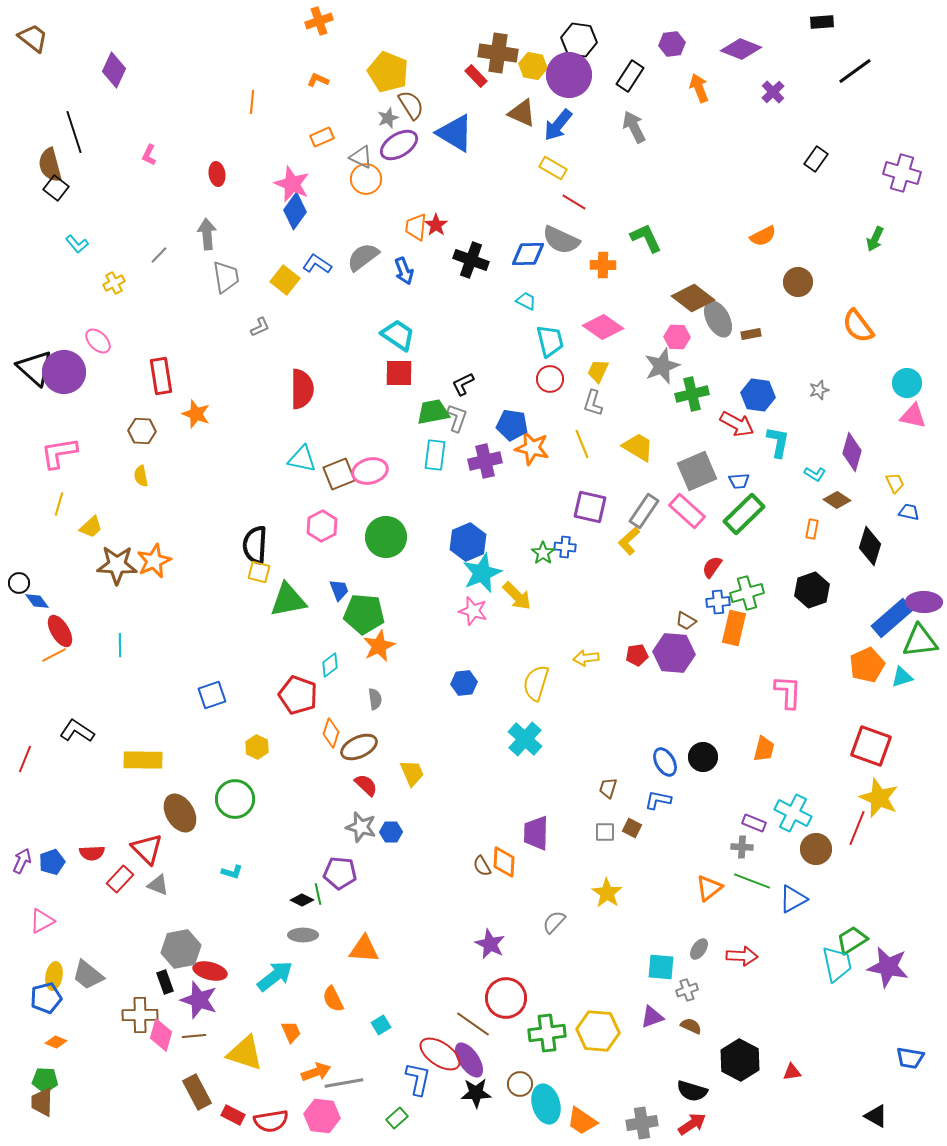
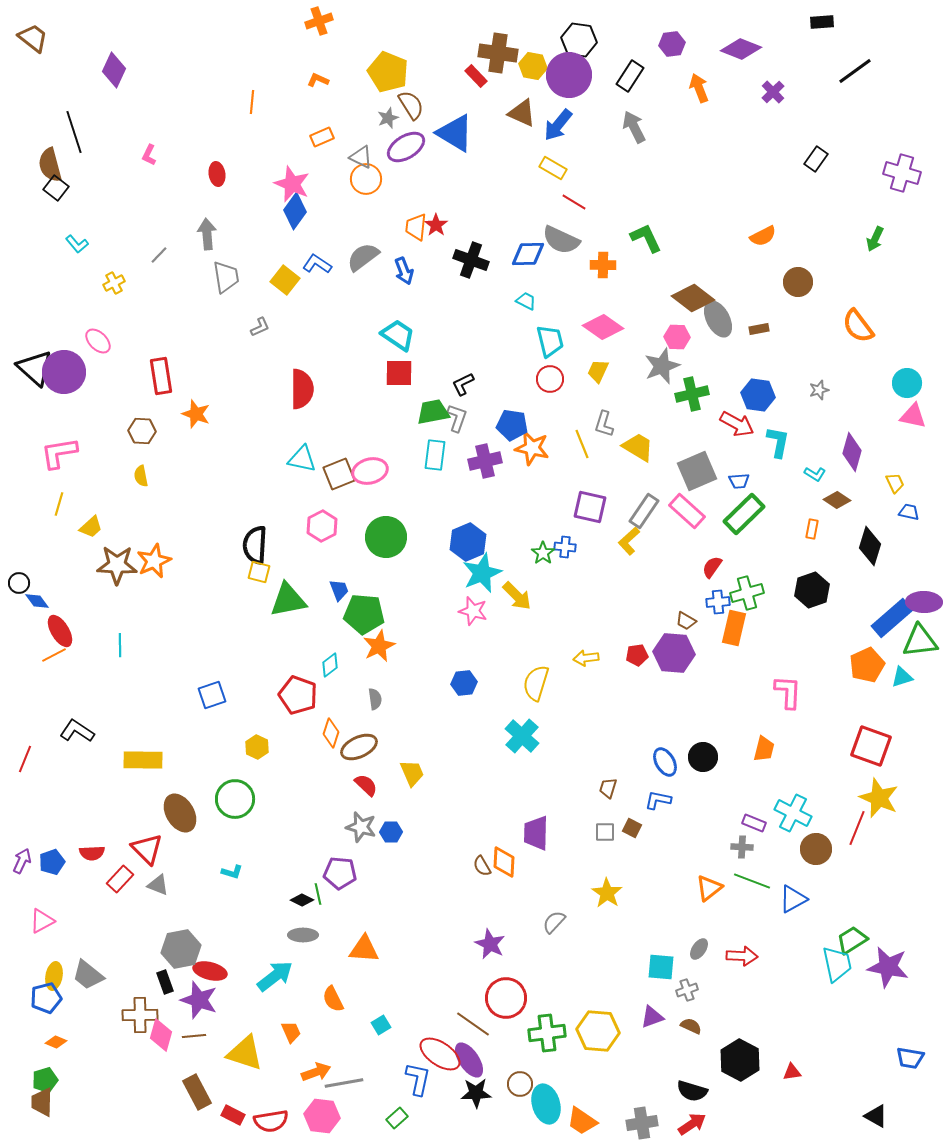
purple ellipse at (399, 145): moved 7 px right, 2 px down
brown rectangle at (751, 334): moved 8 px right, 5 px up
gray L-shape at (593, 403): moved 11 px right, 21 px down
cyan cross at (525, 739): moved 3 px left, 3 px up
green pentagon at (45, 1080): rotated 20 degrees counterclockwise
